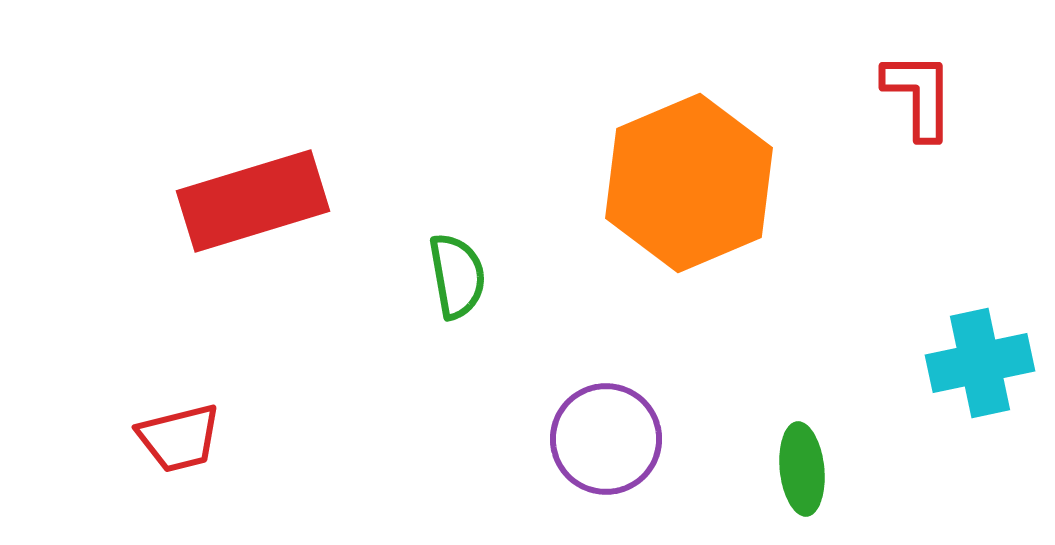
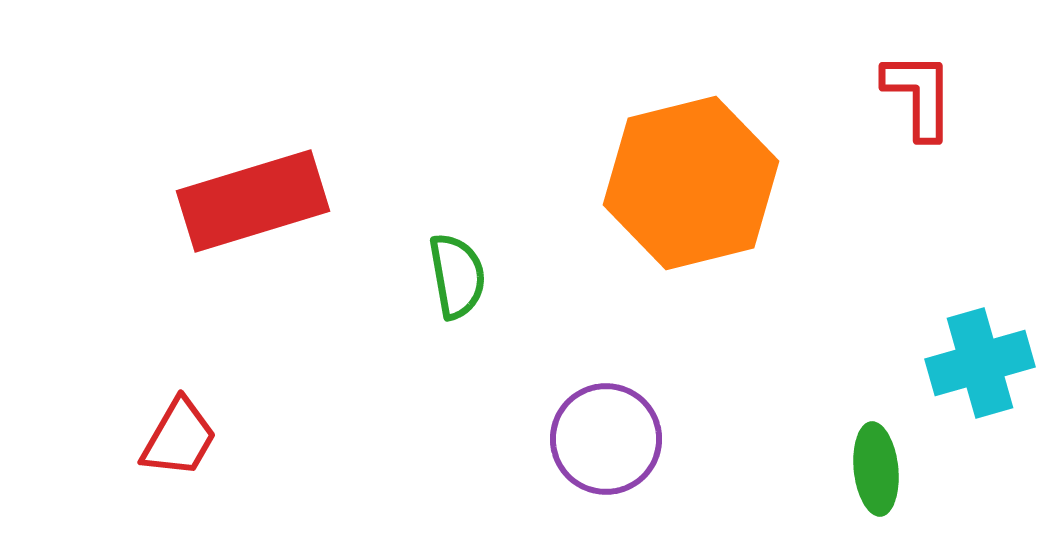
orange hexagon: moved 2 px right; rotated 9 degrees clockwise
cyan cross: rotated 4 degrees counterclockwise
red trapezoid: rotated 46 degrees counterclockwise
green ellipse: moved 74 px right
